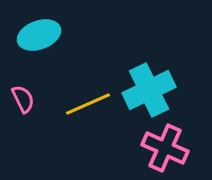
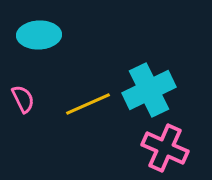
cyan ellipse: rotated 18 degrees clockwise
